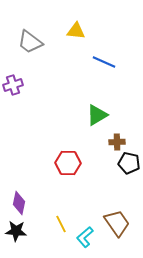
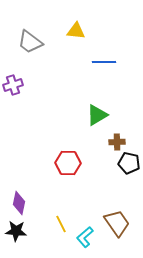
blue line: rotated 25 degrees counterclockwise
